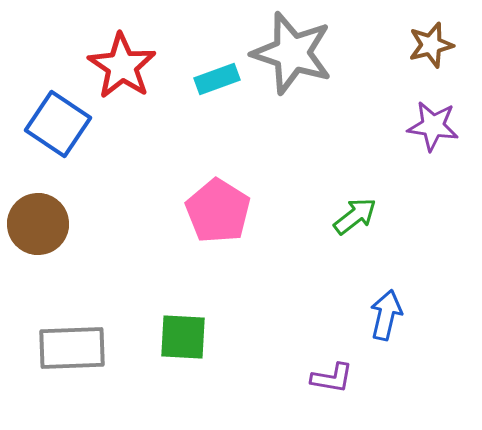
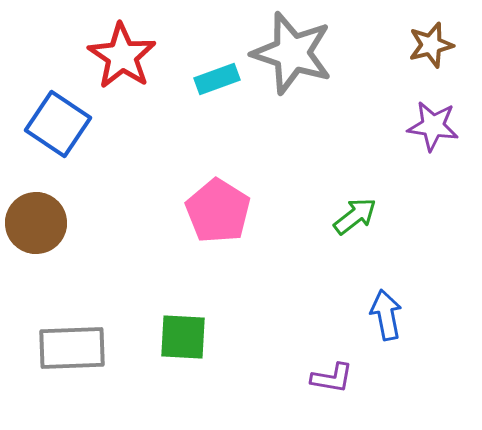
red star: moved 10 px up
brown circle: moved 2 px left, 1 px up
blue arrow: rotated 24 degrees counterclockwise
